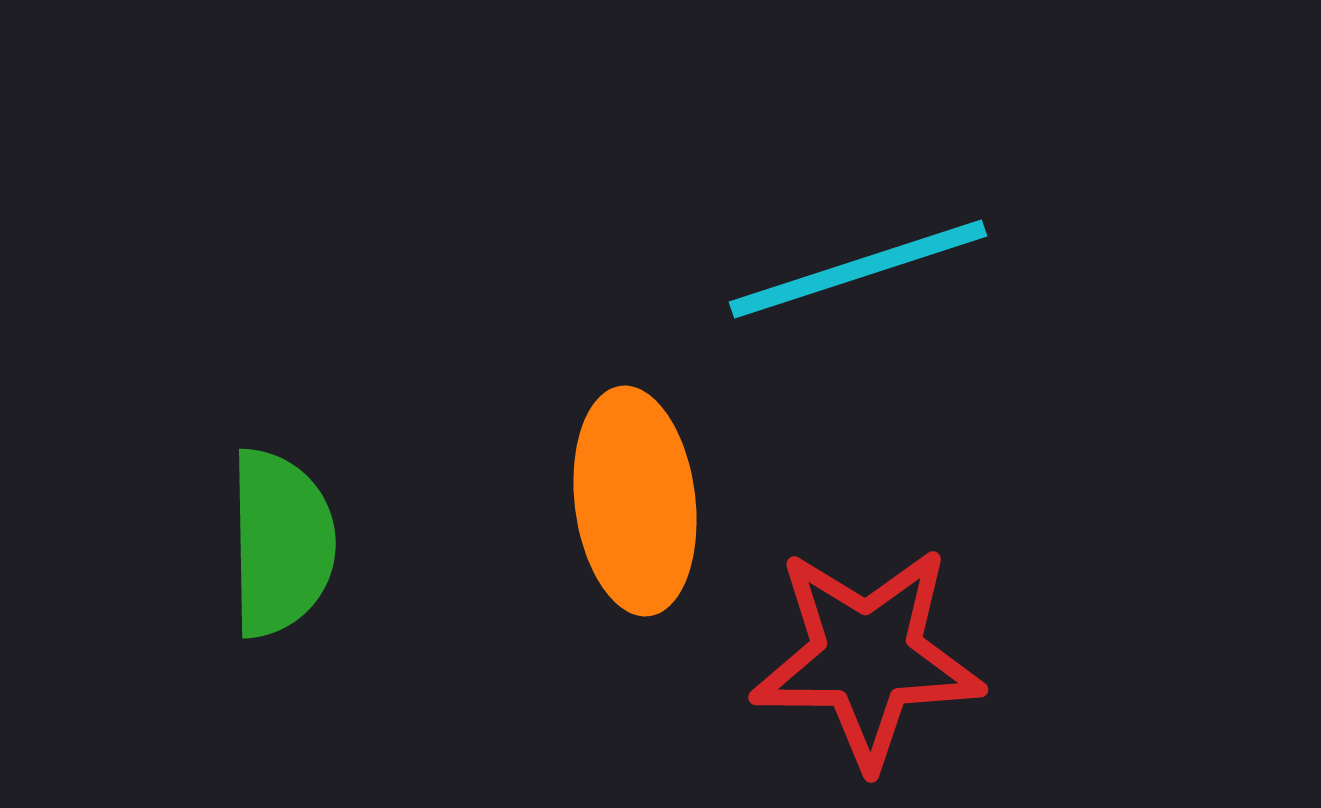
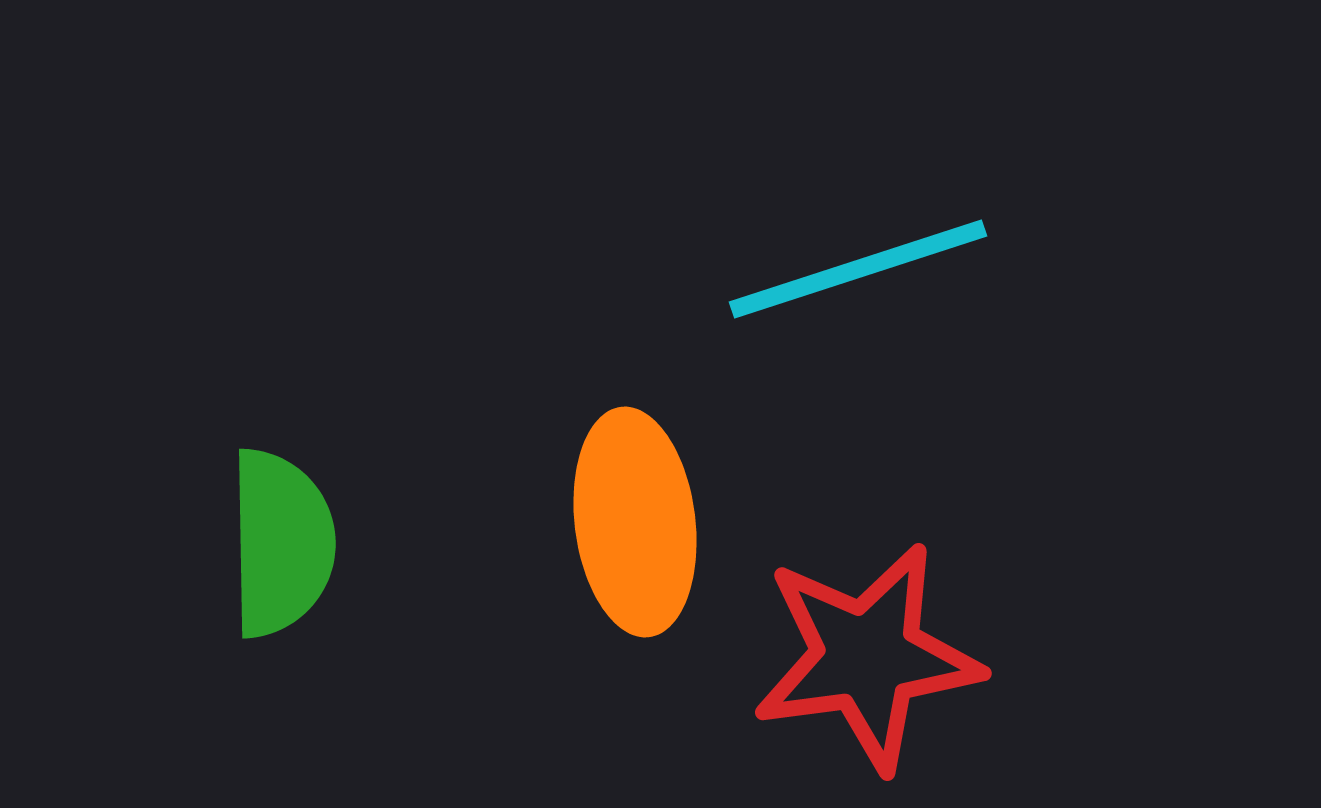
orange ellipse: moved 21 px down
red star: rotated 8 degrees counterclockwise
